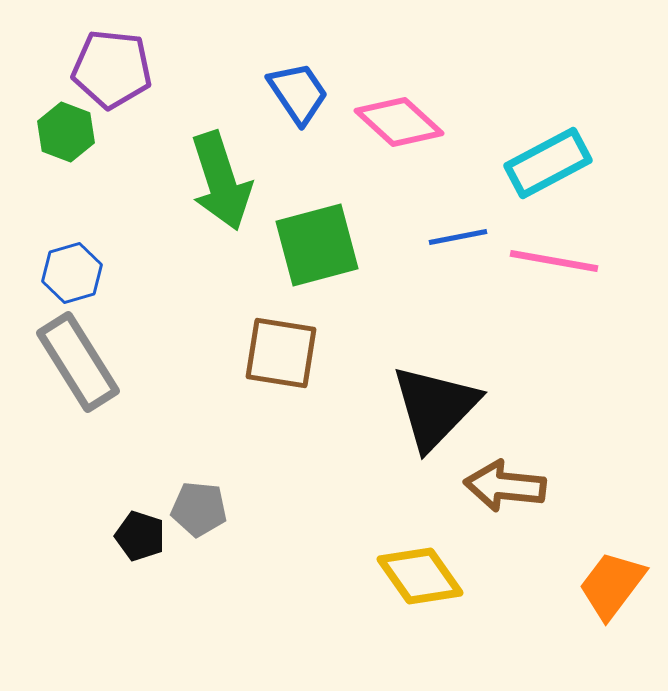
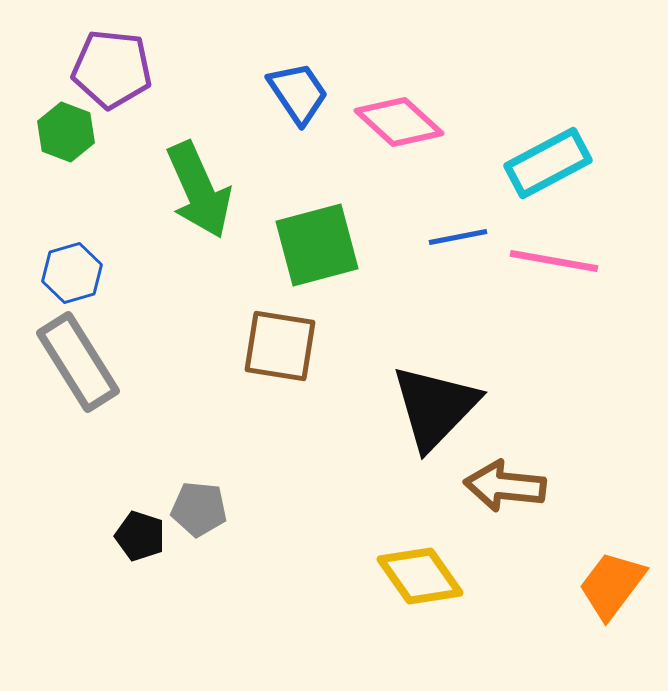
green arrow: moved 22 px left, 9 px down; rotated 6 degrees counterclockwise
brown square: moved 1 px left, 7 px up
